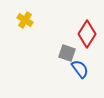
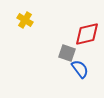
red diamond: rotated 44 degrees clockwise
